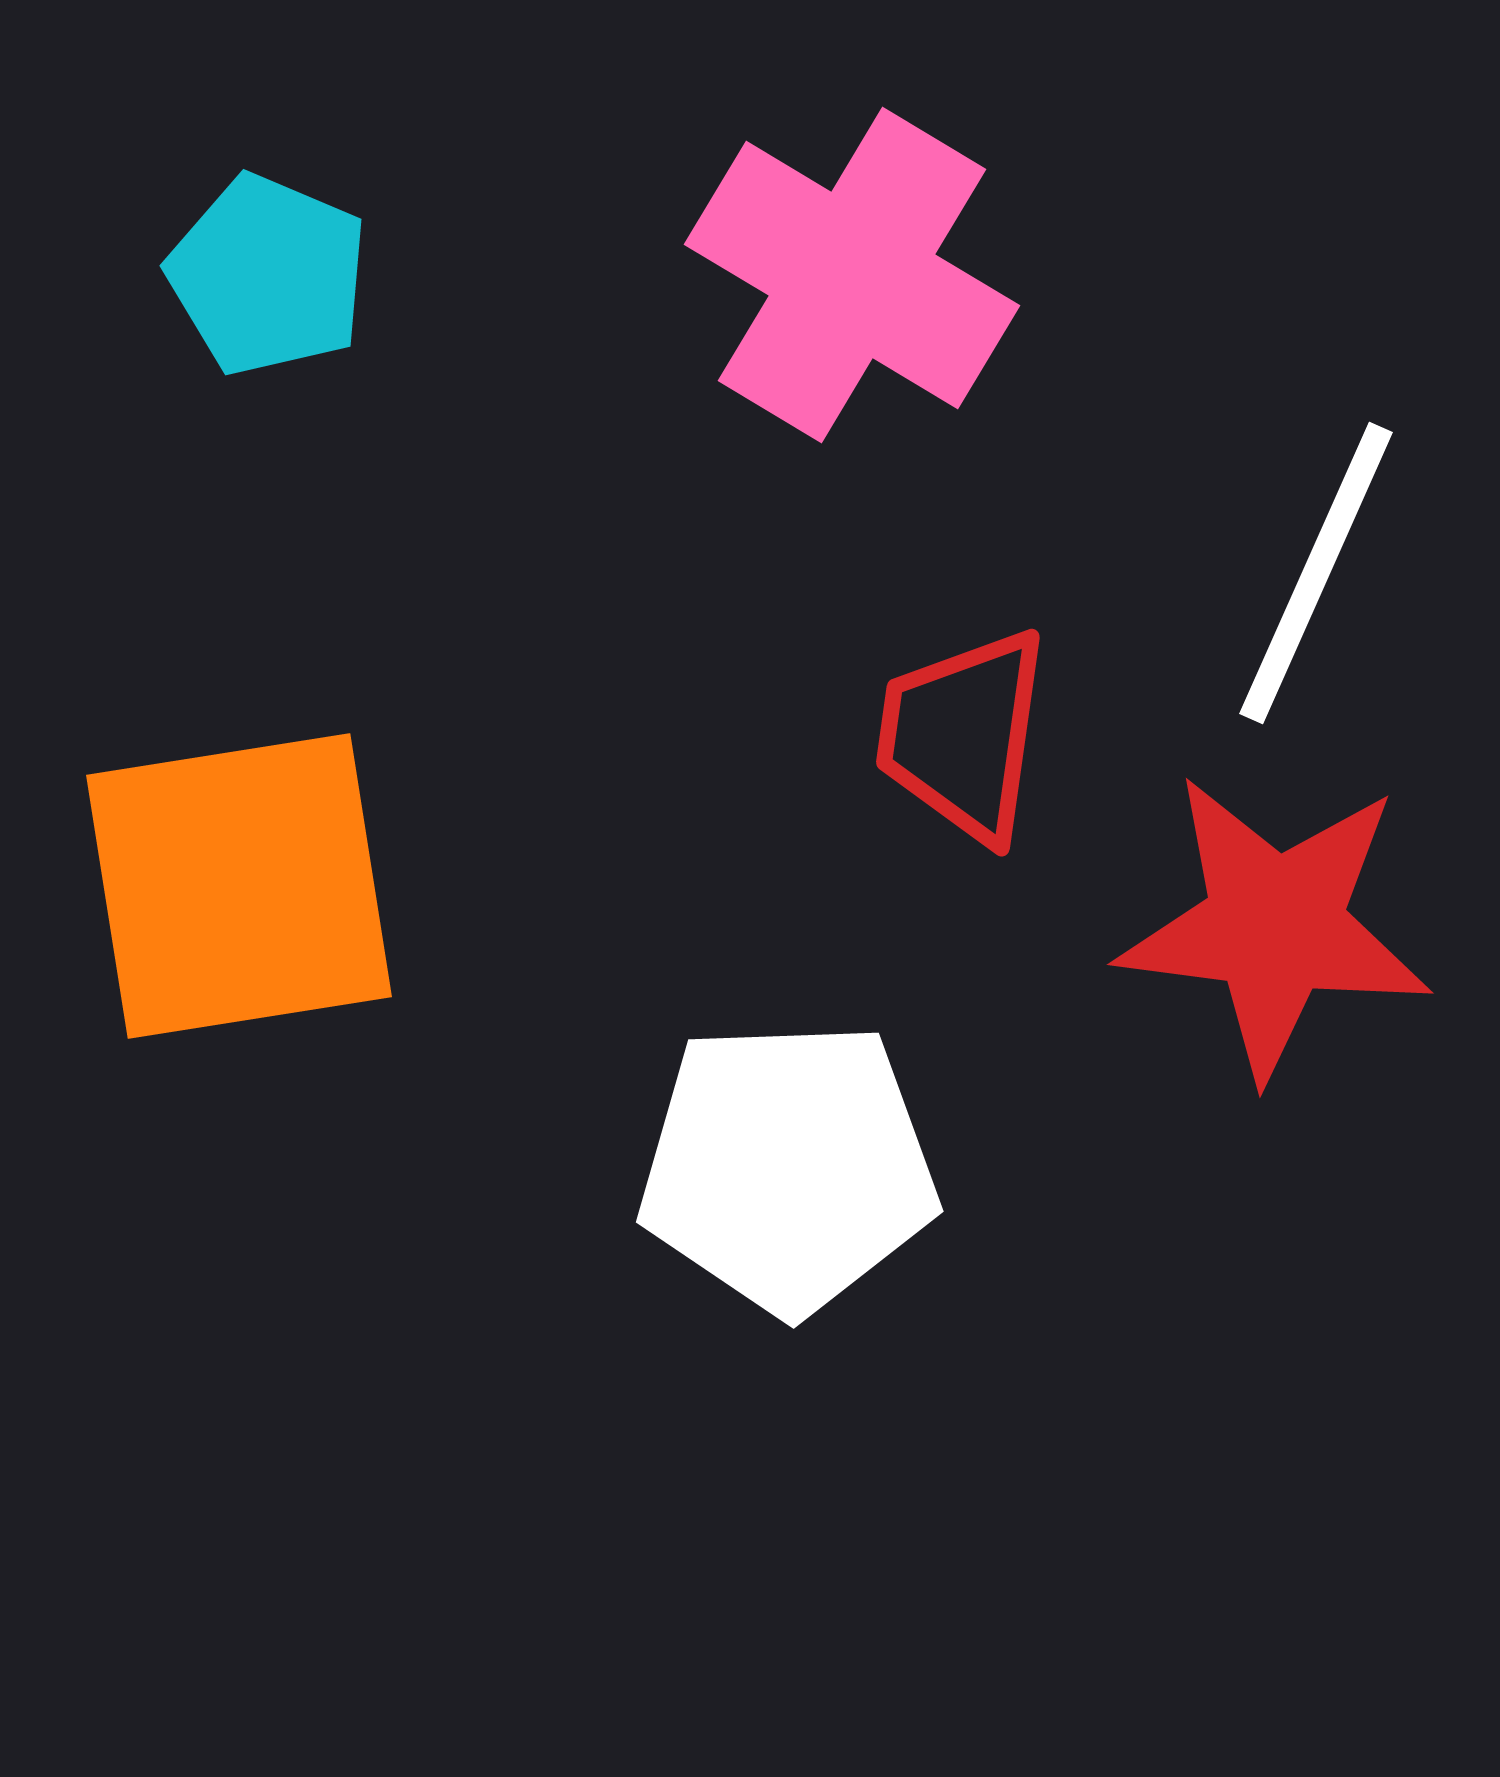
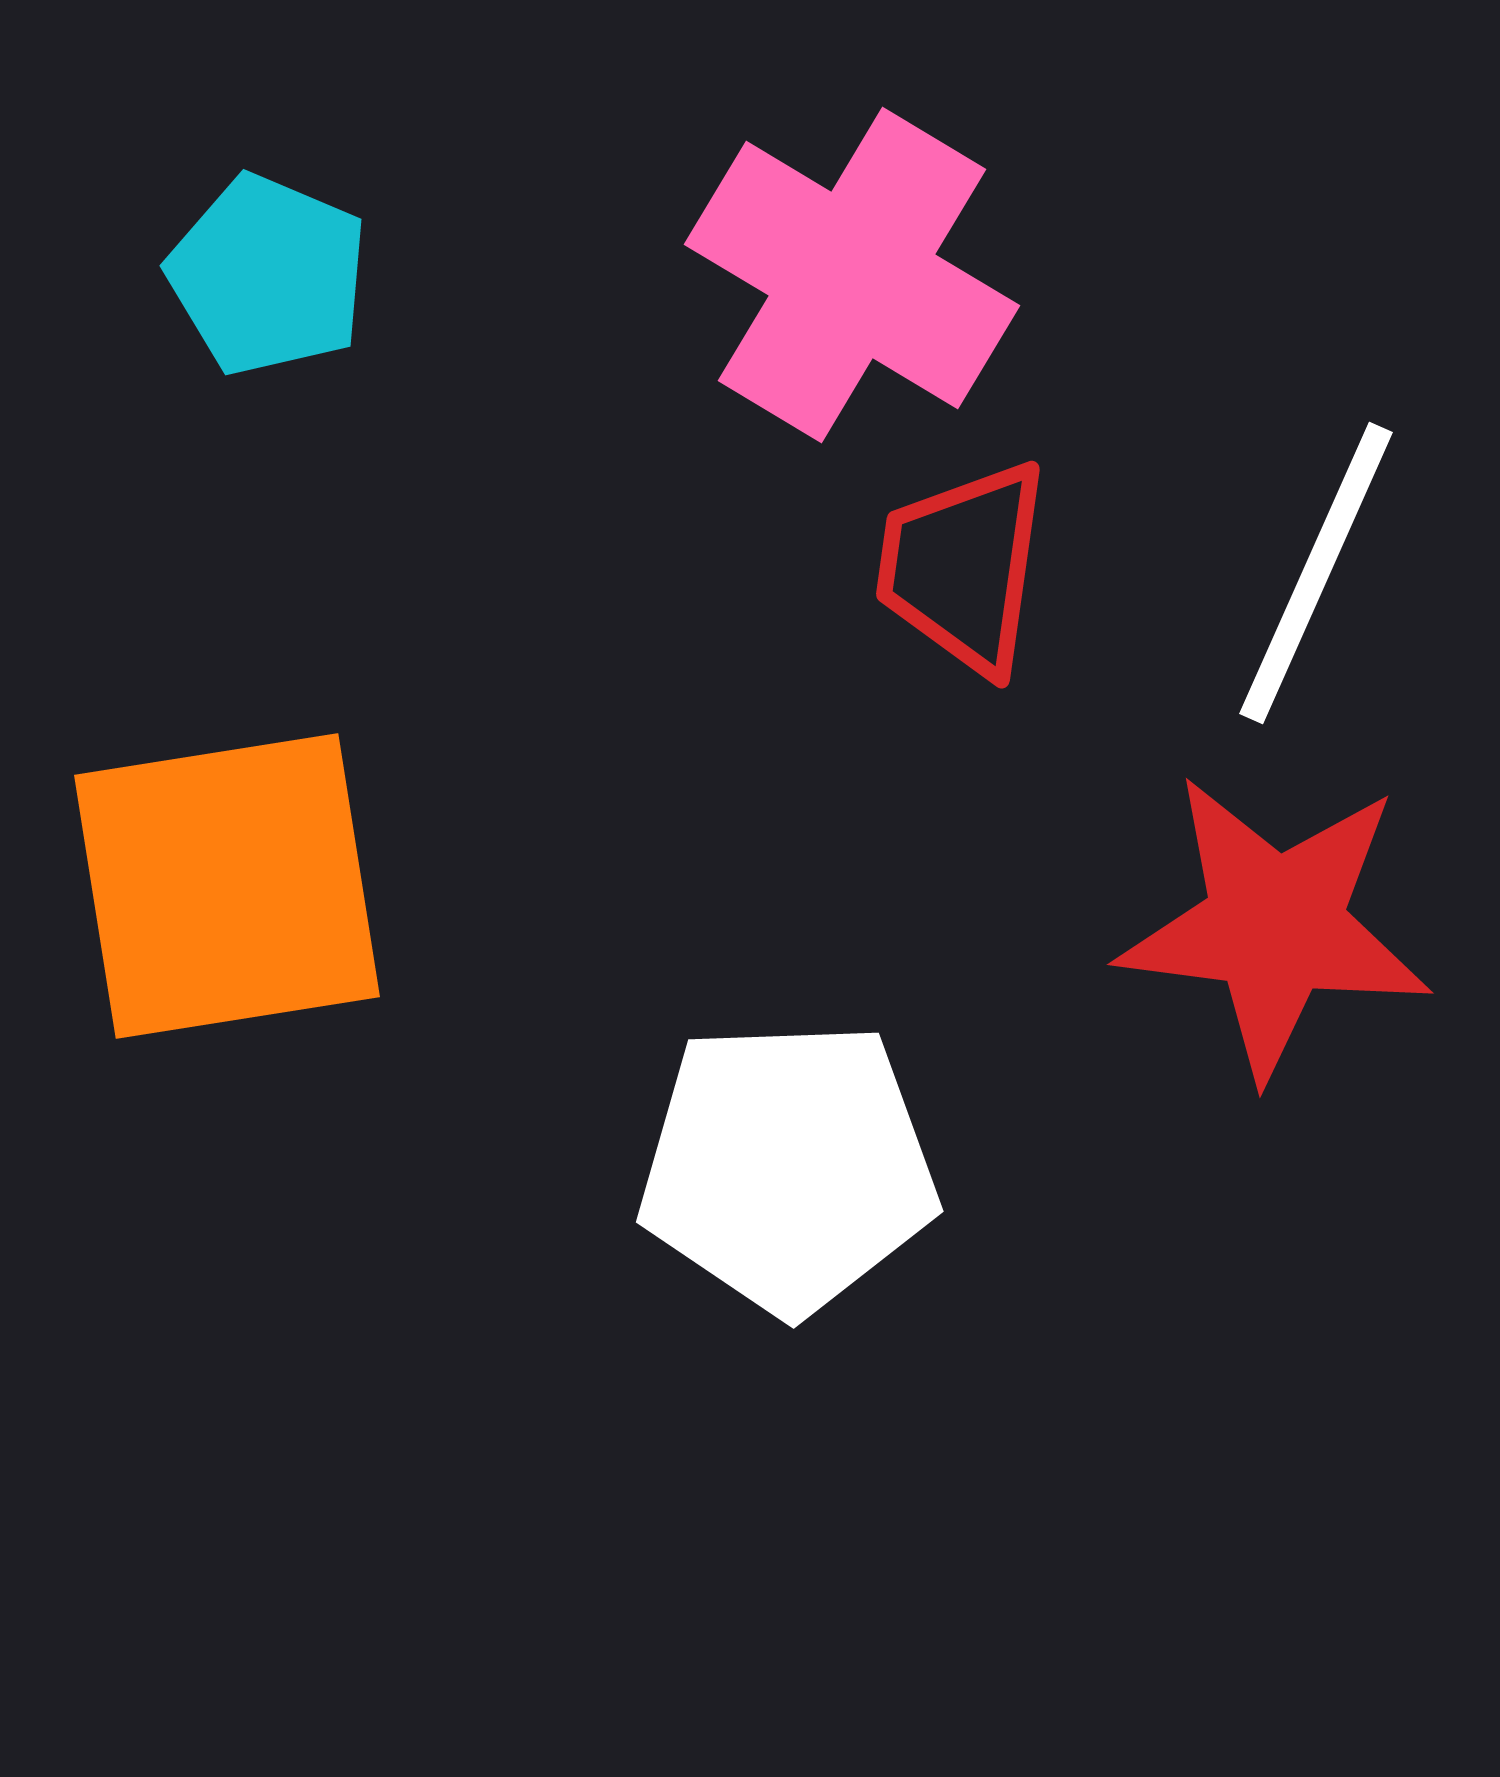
red trapezoid: moved 168 px up
orange square: moved 12 px left
